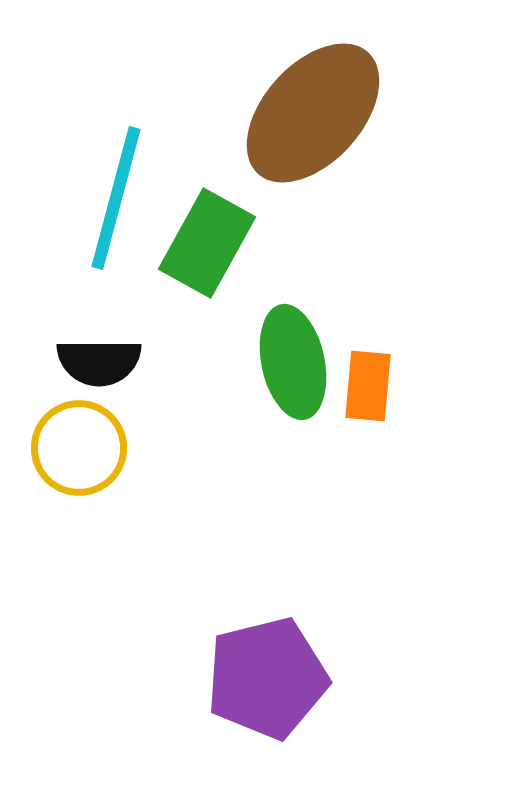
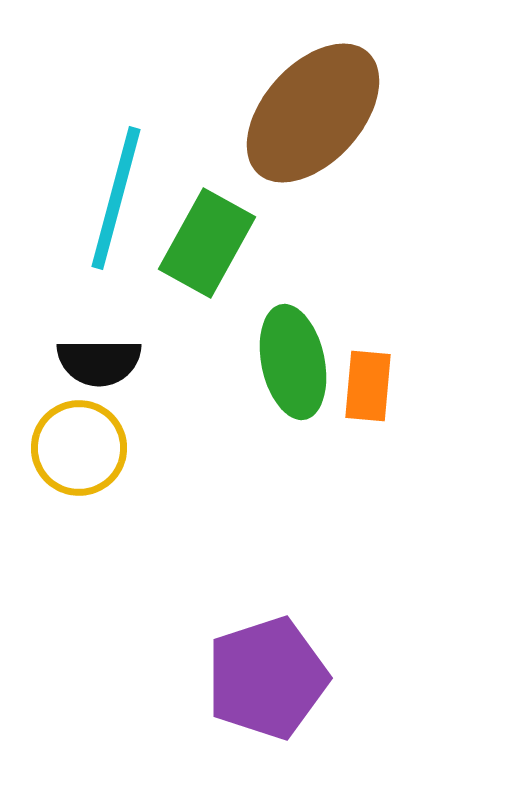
purple pentagon: rotated 4 degrees counterclockwise
